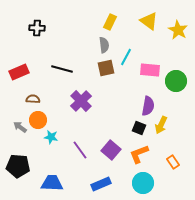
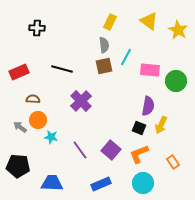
brown square: moved 2 px left, 2 px up
